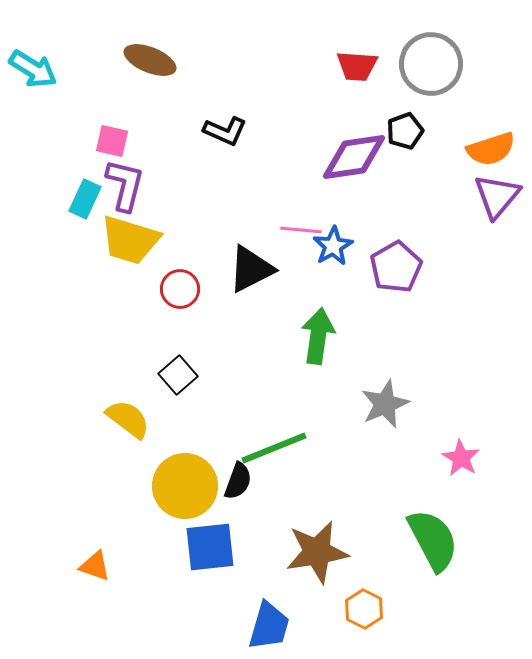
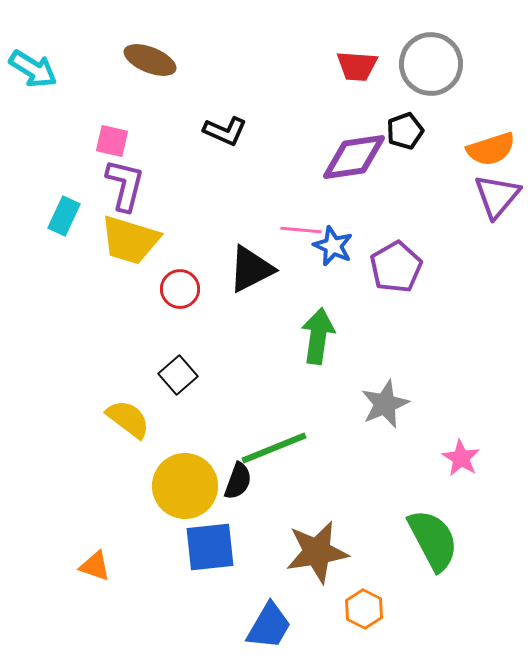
cyan rectangle: moved 21 px left, 17 px down
blue star: rotated 18 degrees counterclockwise
blue trapezoid: rotated 14 degrees clockwise
